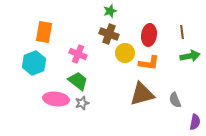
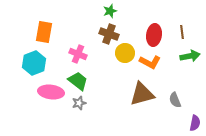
red ellipse: moved 5 px right
orange L-shape: moved 1 px right, 1 px up; rotated 20 degrees clockwise
pink ellipse: moved 5 px left, 7 px up
gray star: moved 3 px left
purple semicircle: moved 1 px down
